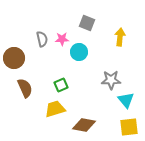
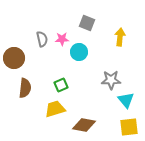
brown semicircle: rotated 30 degrees clockwise
